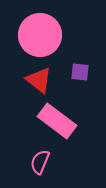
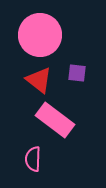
purple square: moved 3 px left, 1 px down
pink rectangle: moved 2 px left, 1 px up
pink semicircle: moved 7 px left, 3 px up; rotated 20 degrees counterclockwise
